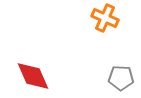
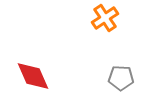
orange cross: rotated 32 degrees clockwise
